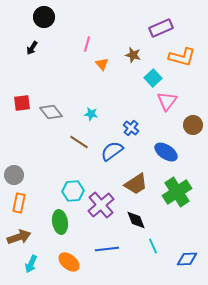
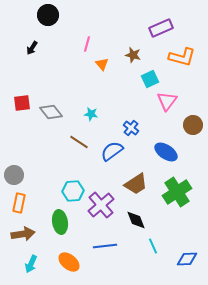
black circle: moved 4 px right, 2 px up
cyan square: moved 3 px left, 1 px down; rotated 18 degrees clockwise
brown arrow: moved 4 px right, 3 px up; rotated 10 degrees clockwise
blue line: moved 2 px left, 3 px up
